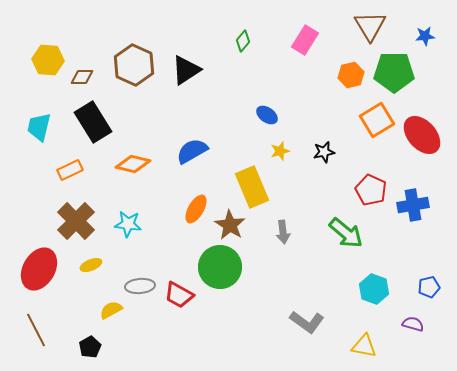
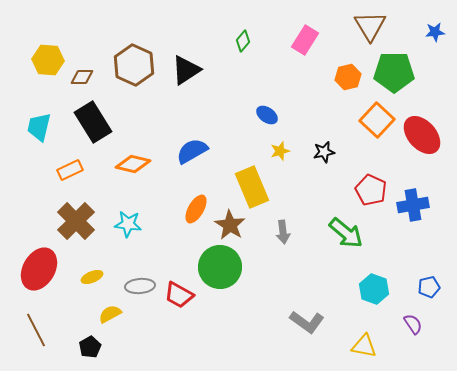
blue star at (425, 36): moved 10 px right, 4 px up
orange hexagon at (351, 75): moved 3 px left, 2 px down
orange square at (377, 120): rotated 16 degrees counterclockwise
yellow ellipse at (91, 265): moved 1 px right, 12 px down
yellow semicircle at (111, 310): moved 1 px left, 4 px down
purple semicircle at (413, 324): rotated 40 degrees clockwise
